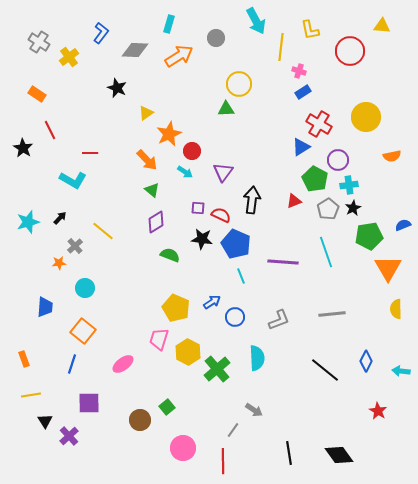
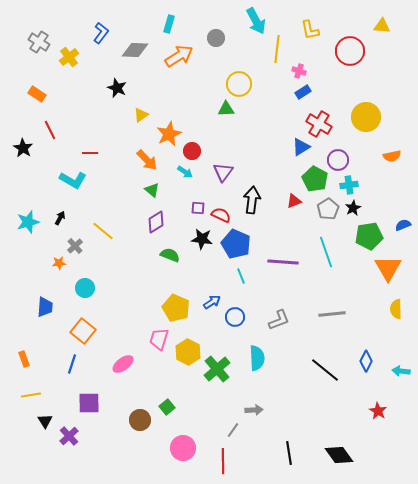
yellow line at (281, 47): moved 4 px left, 2 px down
yellow triangle at (146, 113): moved 5 px left, 2 px down
black arrow at (60, 218): rotated 16 degrees counterclockwise
gray arrow at (254, 410): rotated 36 degrees counterclockwise
